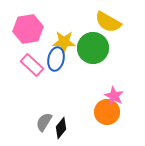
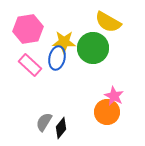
blue ellipse: moved 1 px right, 1 px up
pink rectangle: moved 2 px left
